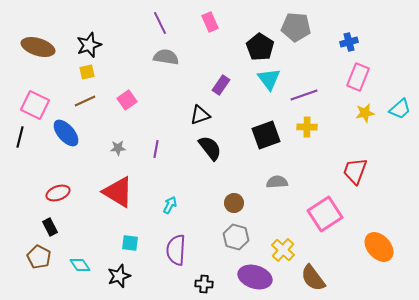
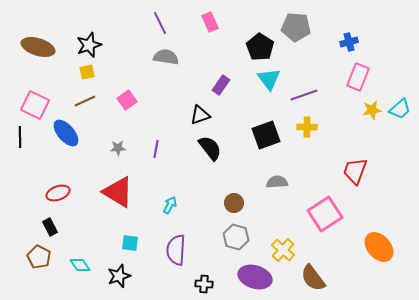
yellow star at (365, 113): moved 7 px right, 3 px up
black line at (20, 137): rotated 15 degrees counterclockwise
